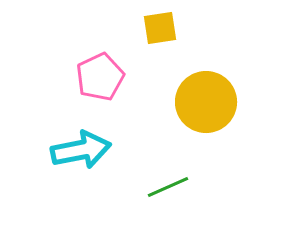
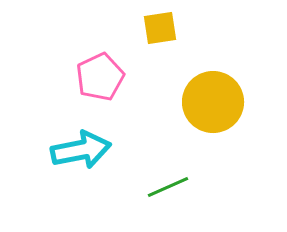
yellow circle: moved 7 px right
